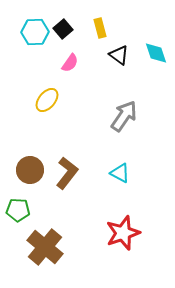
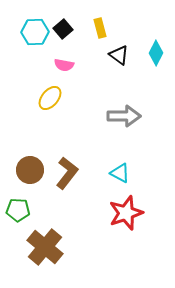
cyan diamond: rotated 45 degrees clockwise
pink semicircle: moved 6 px left, 2 px down; rotated 66 degrees clockwise
yellow ellipse: moved 3 px right, 2 px up
gray arrow: rotated 56 degrees clockwise
red star: moved 3 px right, 20 px up
